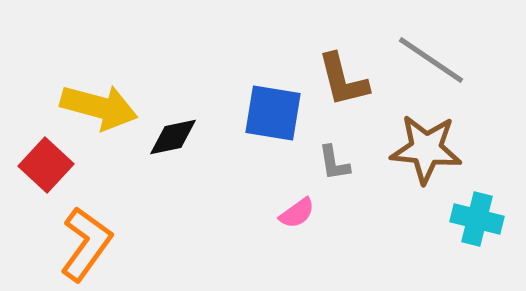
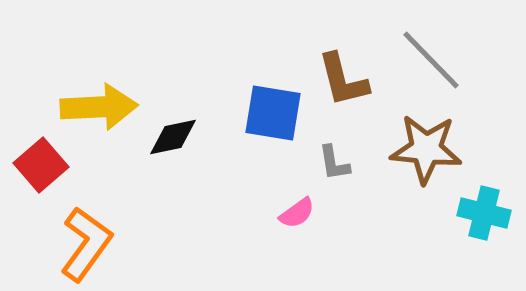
gray line: rotated 12 degrees clockwise
yellow arrow: rotated 18 degrees counterclockwise
red square: moved 5 px left; rotated 6 degrees clockwise
cyan cross: moved 7 px right, 6 px up
